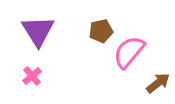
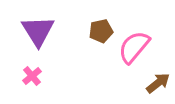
pink semicircle: moved 5 px right, 5 px up
